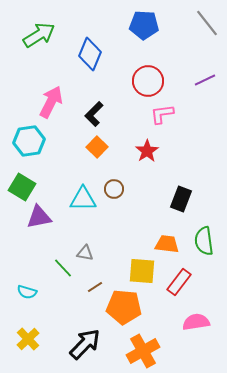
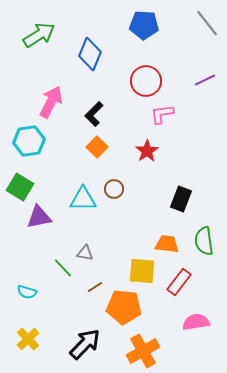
red circle: moved 2 px left
green square: moved 2 px left
